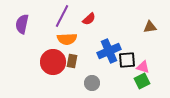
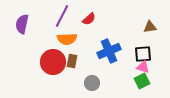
black square: moved 16 px right, 6 px up
